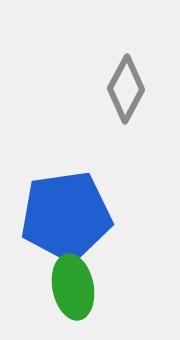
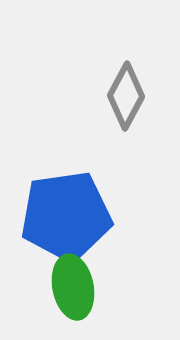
gray diamond: moved 7 px down
